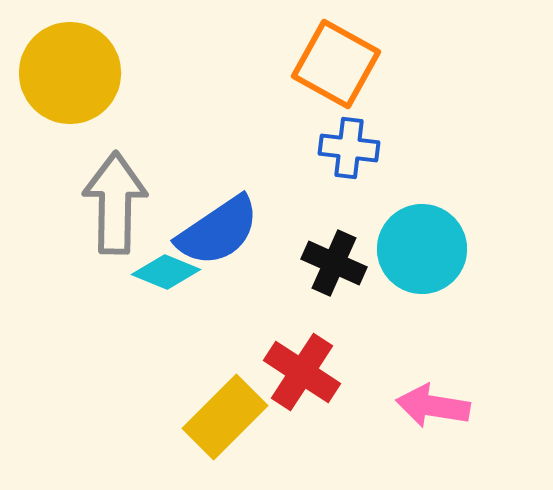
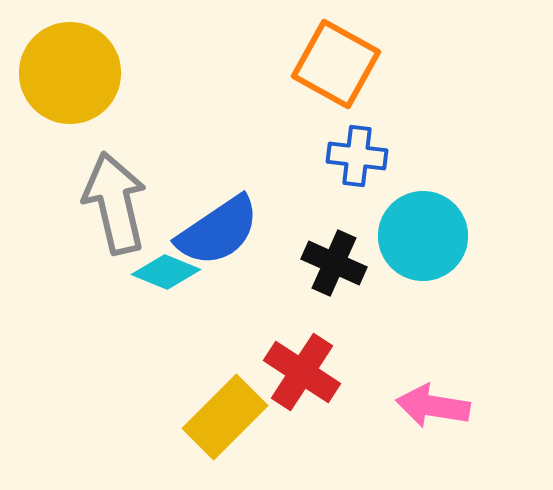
blue cross: moved 8 px right, 8 px down
gray arrow: rotated 14 degrees counterclockwise
cyan circle: moved 1 px right, 13 px up
